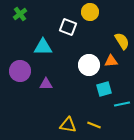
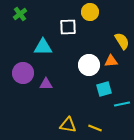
white square: rotated 24 degrees counterclockwise
purple circle: moved 3 px right, 2 px down
yellow line: moved 1 px right, 3 px down
